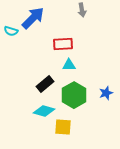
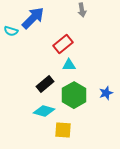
red rectangle: rotated 36 degrees counterclockwise
yellow square: moved 3 px down
